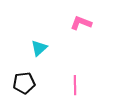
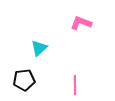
black pentagon: moved 3 px up
